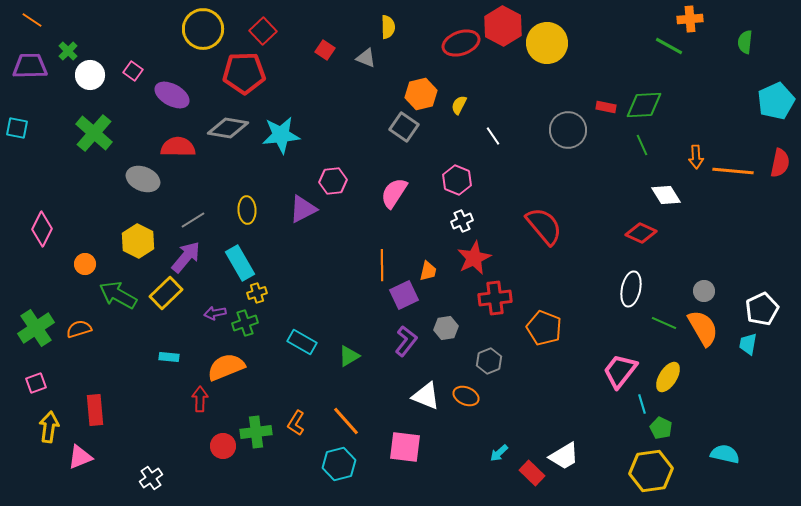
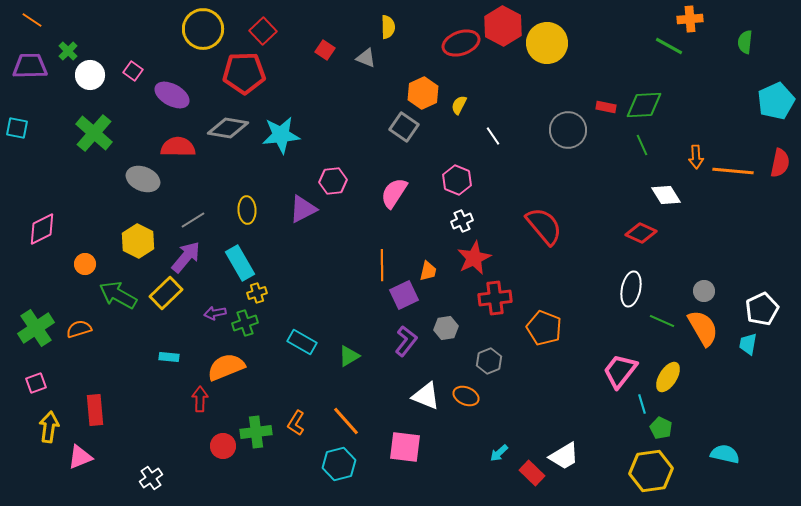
orange hexagon at (421, 94): moved 2 px right, 1 px up; rotated 12 degrees counterclockwise
pink diamond at (42, 229): rotated 36 degrees clockwise
green line at (664, 323): moved 2 px left, 2 px up
